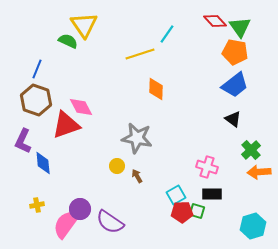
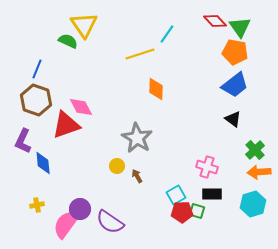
gray star: rotated 20 degrees clockwise
green cross: moved 4 px right
cyan hexagon: moved 22 px up
